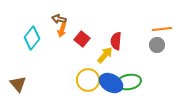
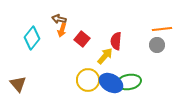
yellow arrow: moved 1 px down
